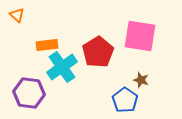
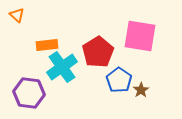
brown star: moved 10 px down; rotated 21 degrees clockwise
blue pentagon: moved 6 px left, 20 px up
